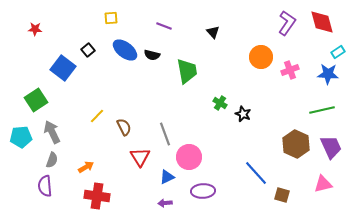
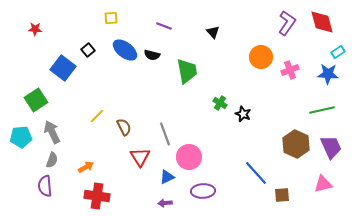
brown square: rotated 21 degrees counterclockwise
